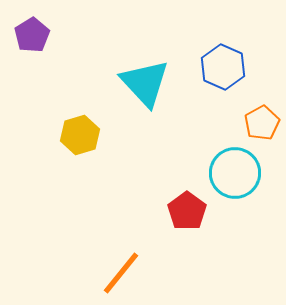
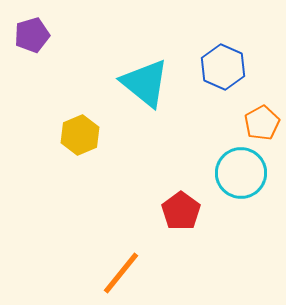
purple pentagon: rotated 16 degrees clockwise
cyan triangle: rotated 8 degrees counterclockwise
yellow hexagon: rotated 6 degrees counterclockwise
cyan circle: moved 6 px right
red pentagon: moved 6 px left
